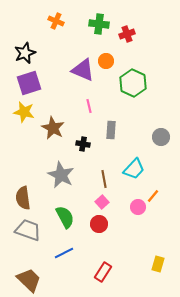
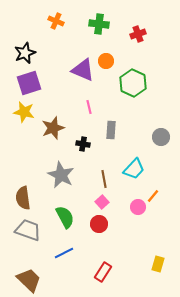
red cross: moved 11 px right
pink line: moved 1 px down
brown star: rotated 25 degrees clockwise
